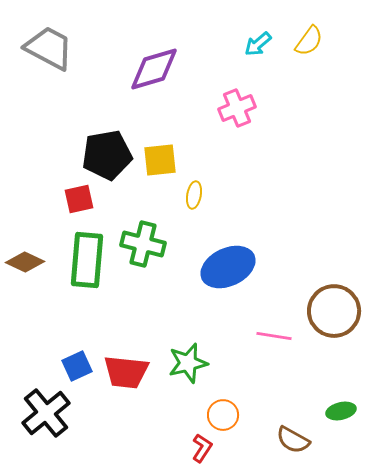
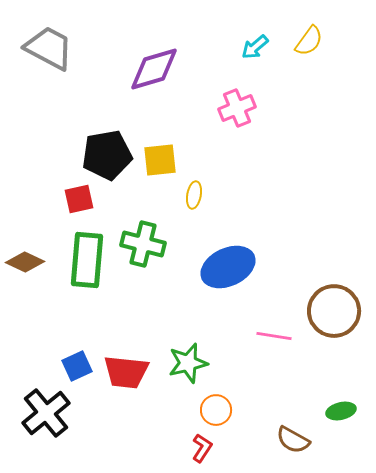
cyan arrow: moved 3 px left, 3 px down
orange circle: moved 7 px left, 5 px up
